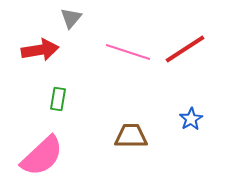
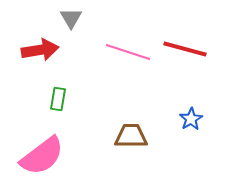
gray triangle: rotated 10 degrees counterclockwise
red line: rotated 48 degrees clockwise
pink semicircle: rotated 6 degrees clockwise
